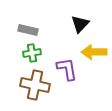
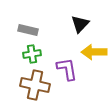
green cross: moved 1 px down
